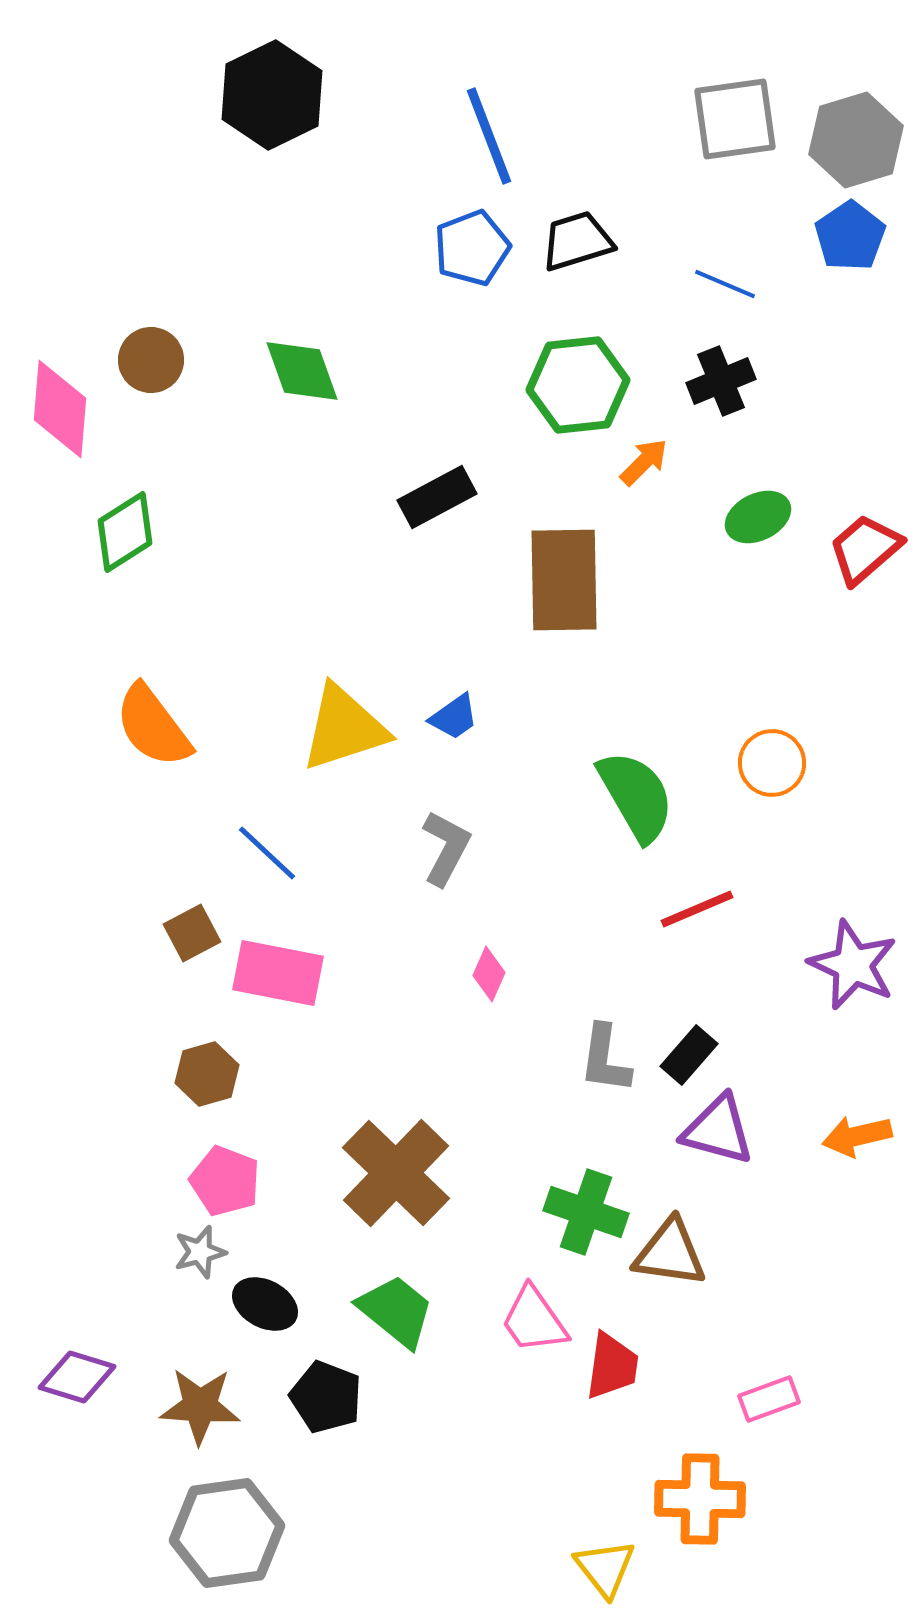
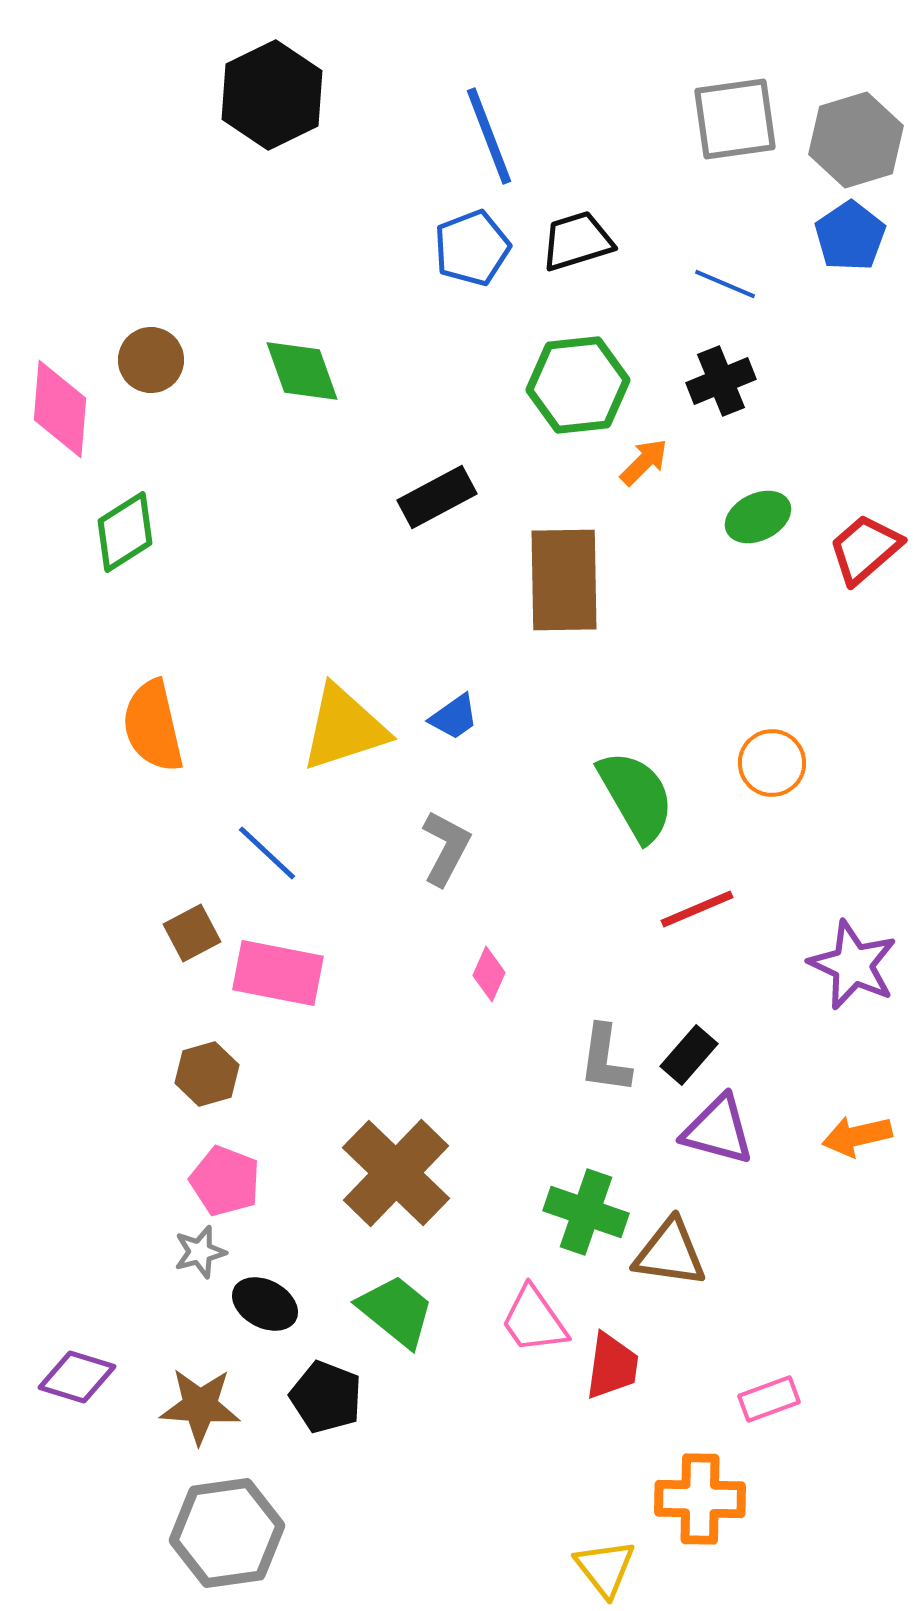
orange semicircle at (153, 726): rotated 24 degrees clockwise
